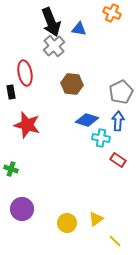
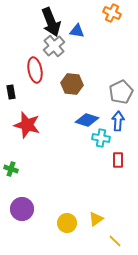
blue triangle: moved 2 px left, 2 px down
red ellipse: moved 10 px right, 3 px up
red rectangle: rotated 56 degrees clockwise
